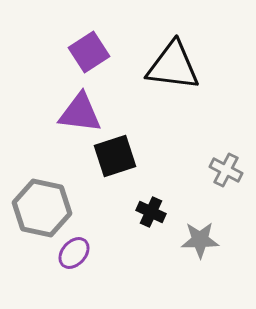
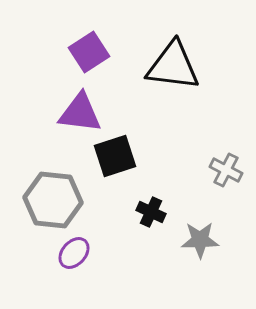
gray hexagon: moved 11 px right, 8 px up; rotated 6 degrees counterclockwise
